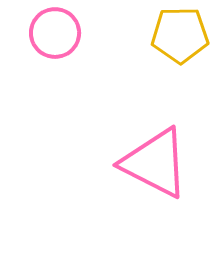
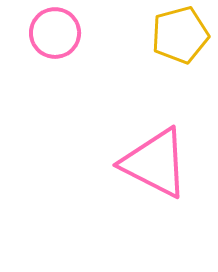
yellow pentagon: rotated 14 degrees counterclockwise
